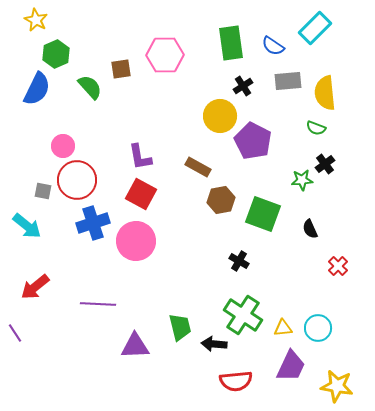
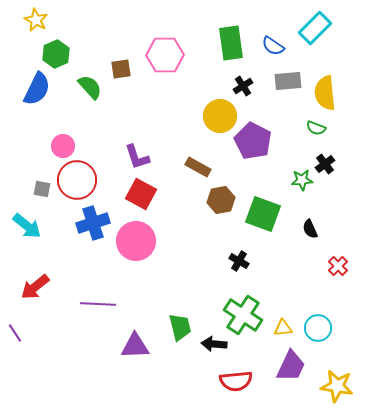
purple L-shape at (140, 157): moved 3 px left; rotated 8 degrees counterclockwise
gray square at (43, 191): moved 1 px left, 2 px up
